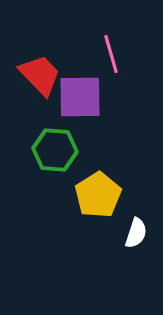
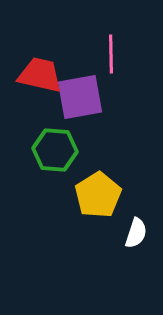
pink line: rotated 15 degrees clockwise
red trapezoid: rotated 33 degrees counterclockwise
purple square: rotated 9 degrees counterclockwise
